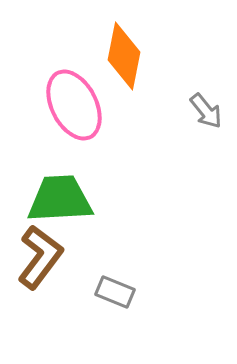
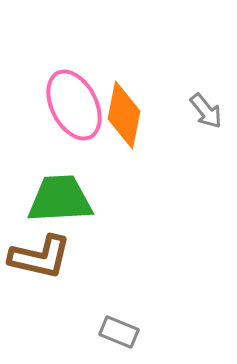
orange diamond: moved 59 px down
brown L-shape: rotated 66 degrees clockwise
gray rectangle: moved 4 px right, 40 px down
